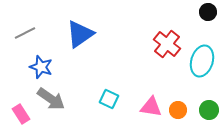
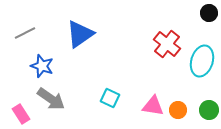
black circle: moved 1 px right, 1 px down
blue star: moved 1 px right, 1 px up
cyan square: moved 1 px right, 1 px up
pink triangle: moved 2 px right, 1 px up
